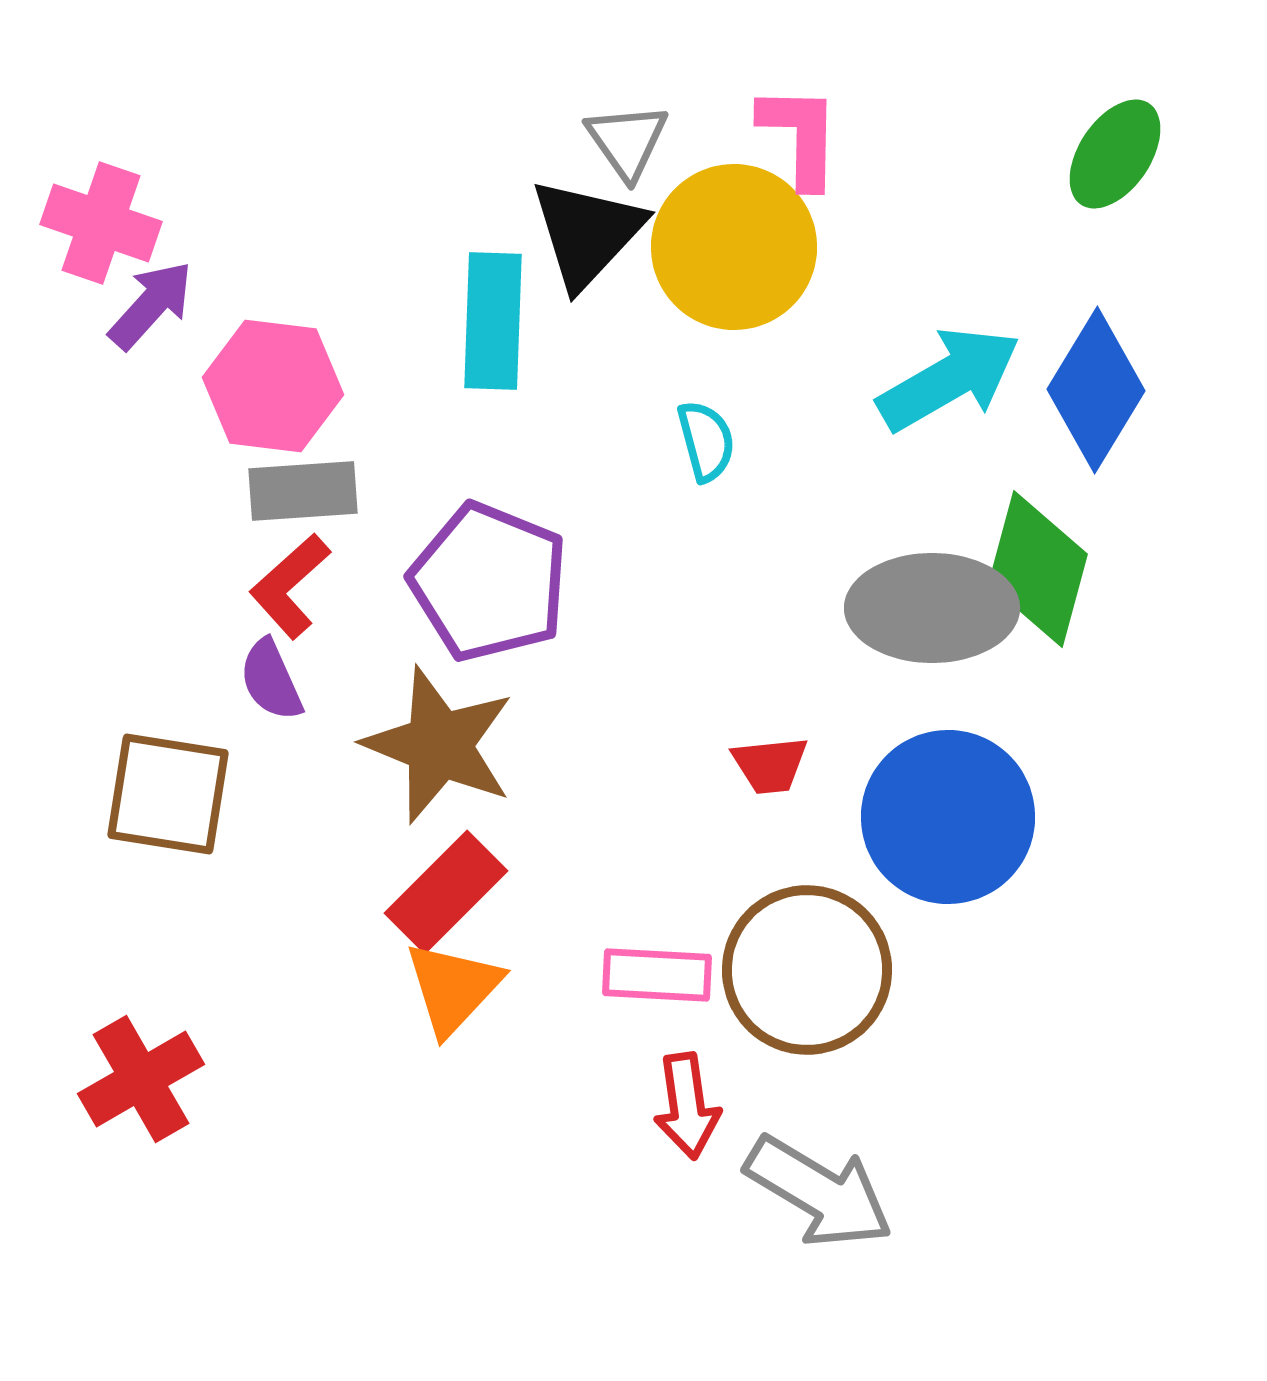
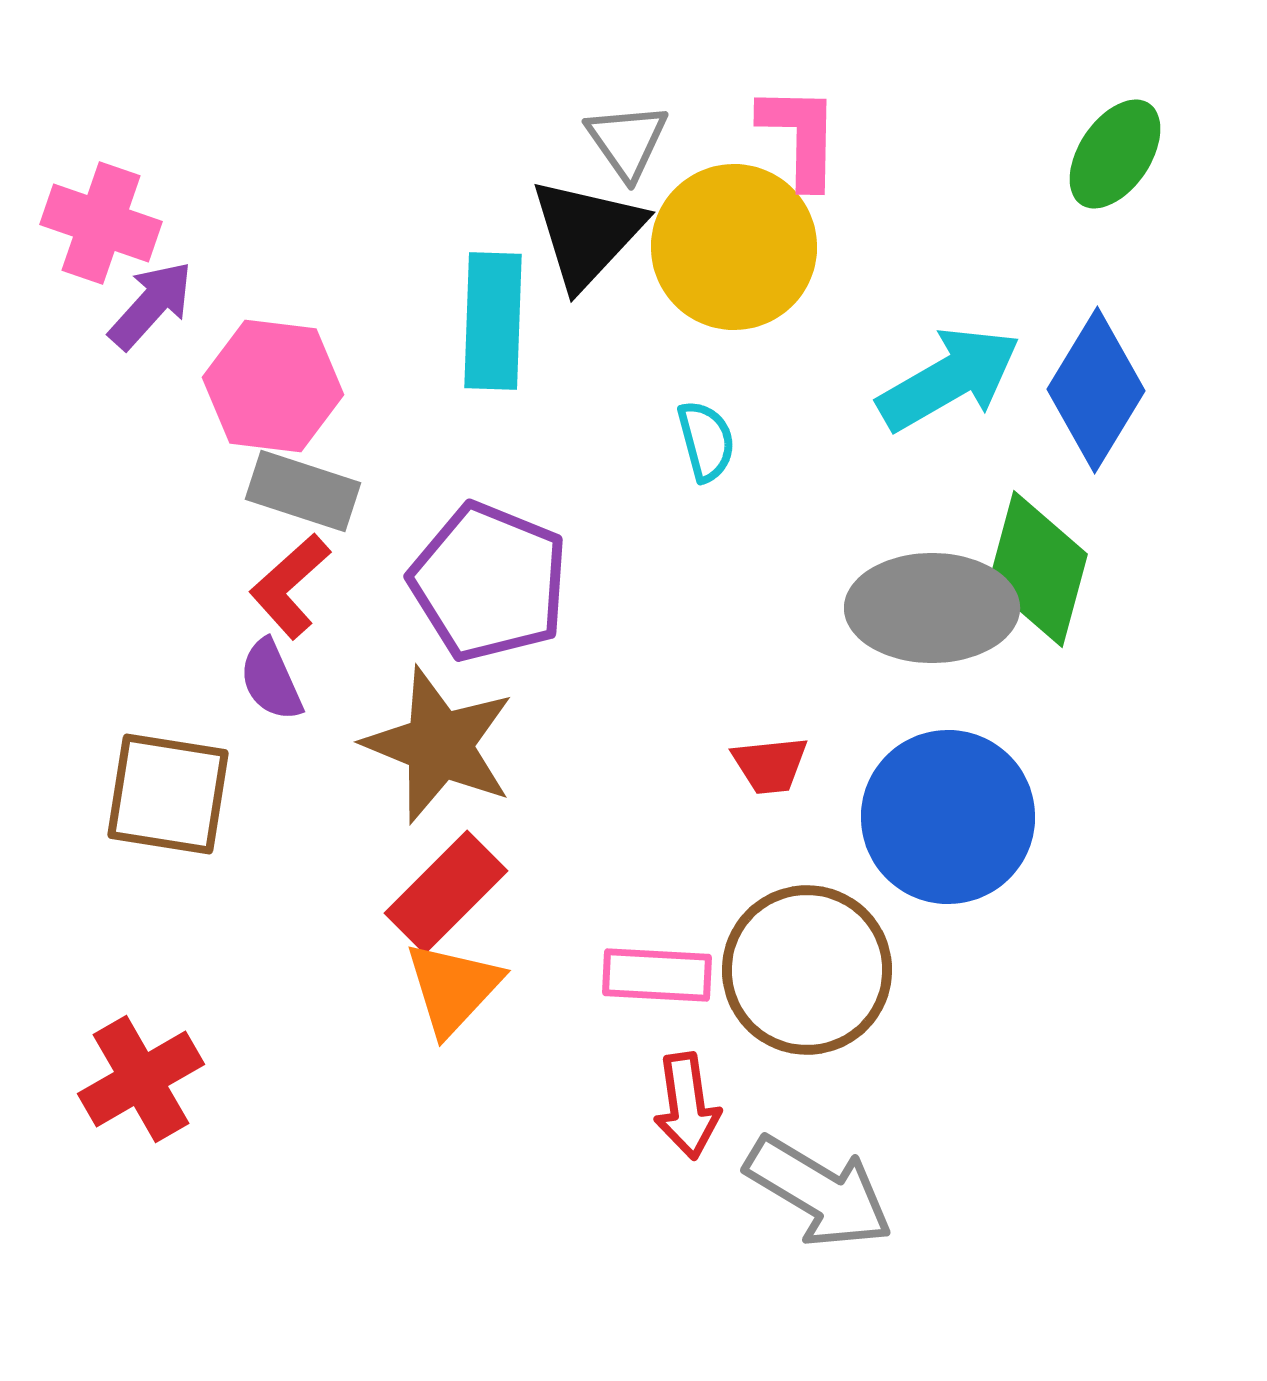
gray rectangle: rotated 22 degrees clockwise
